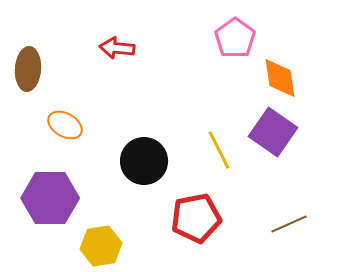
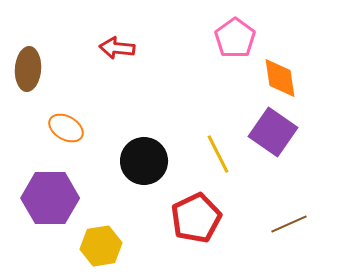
orange ellipse: moved 1 px right, 3 px down
yellow line: moved 1 px left, 4 px down
red pentagon: rotated 15 degrees counterclockwise
